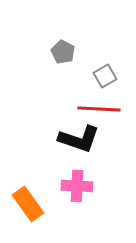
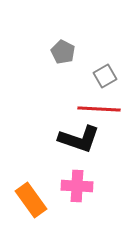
orange rectangle: moved 3 px right, 4 px up
